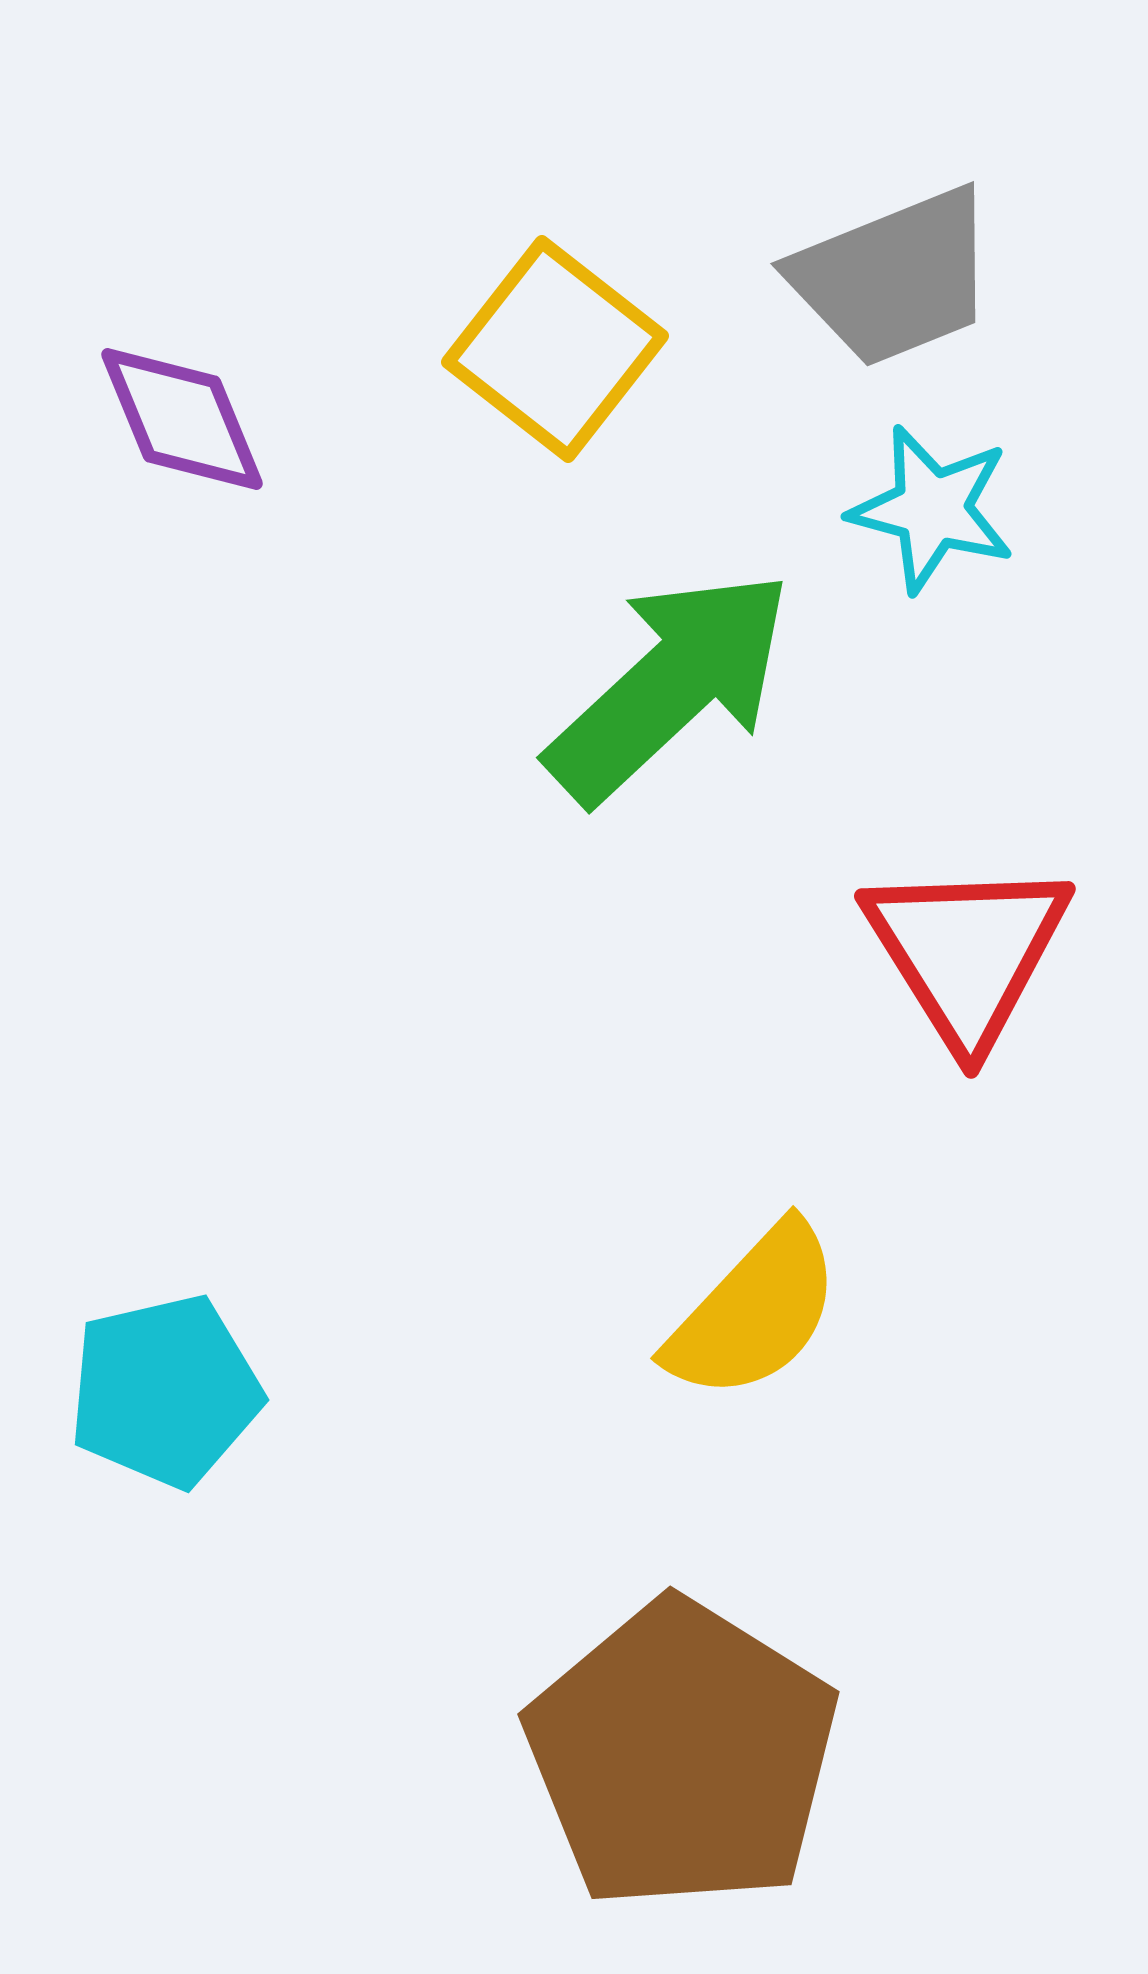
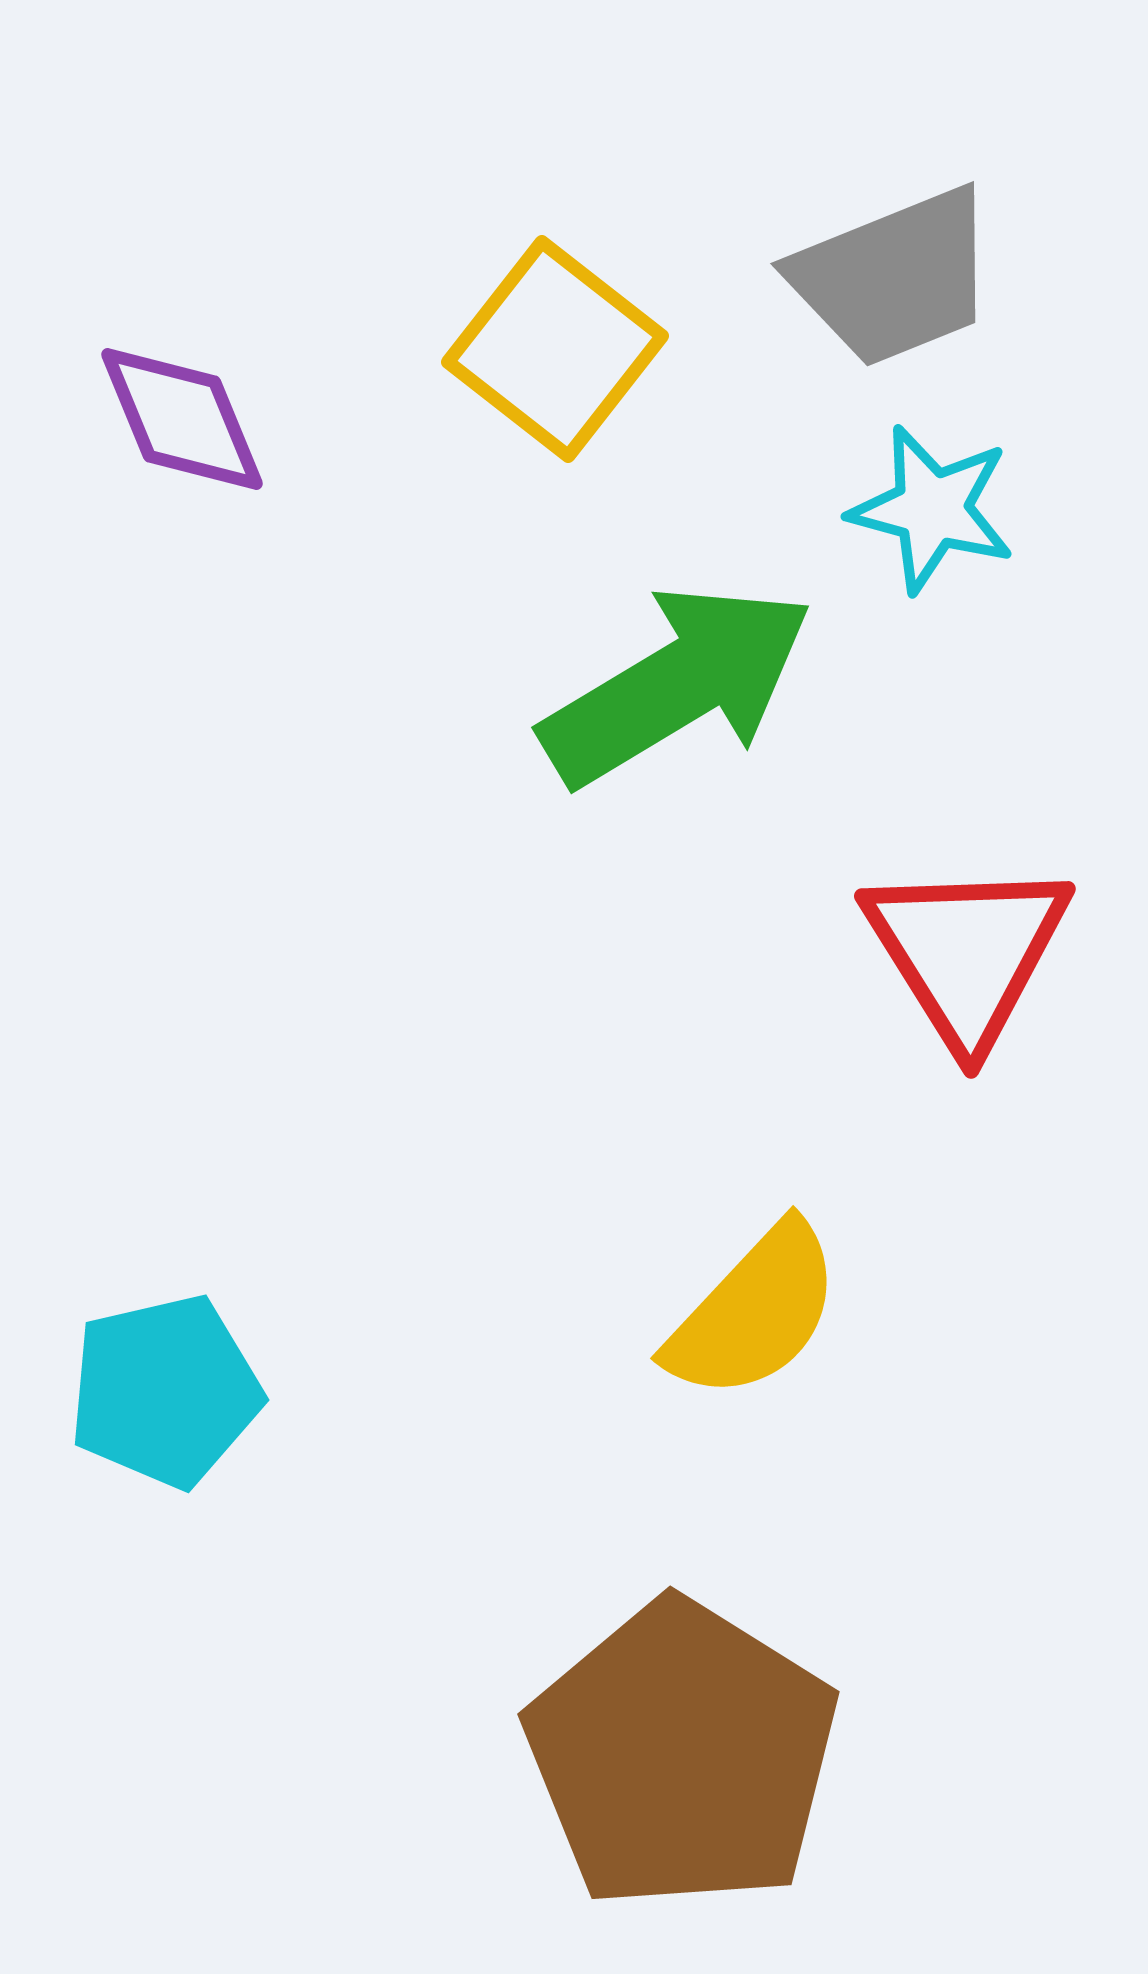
green arrow: moved 7 px right, 1 px up; rotated 12 degrees clockwise
